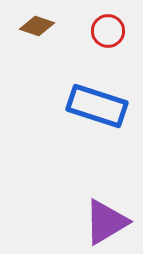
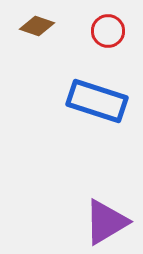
blue rectangle: moved 5 px up
